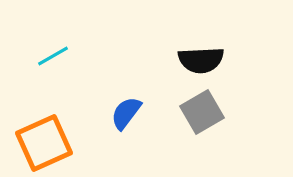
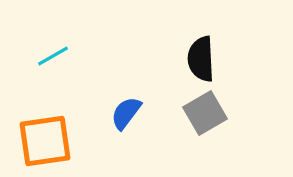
black semicircle: moved 1 px up; rotated 90 degrees clockwise
gray square: moved 3 px right, 1 px down
orange square: moved 1 px right, 2 px up; rotated 16 degrees clockwise
